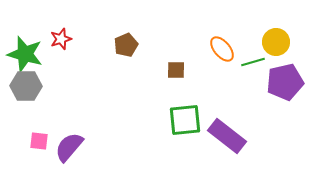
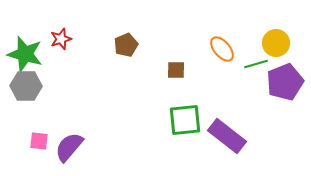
yellow circle: moved 1 px down
green line: moved 3 px right, 2 px down
purple pentagon: rotated 9 degrees counterclockwise
